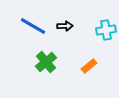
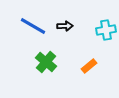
green cross: rotated 10 degrees counterclockwise
